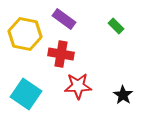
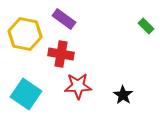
green rectangle: moved 30 px right
